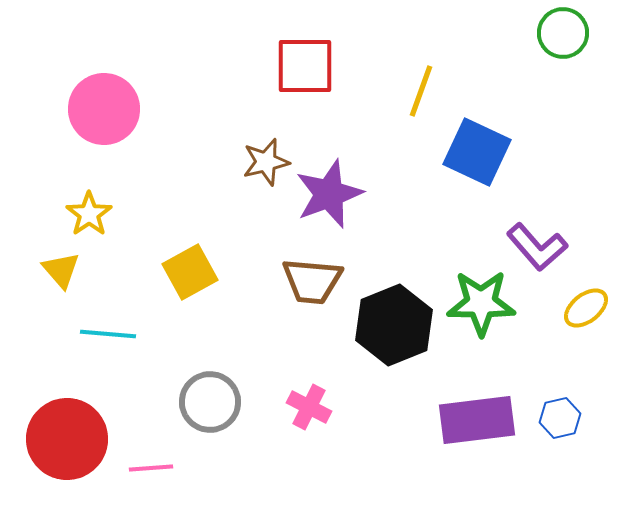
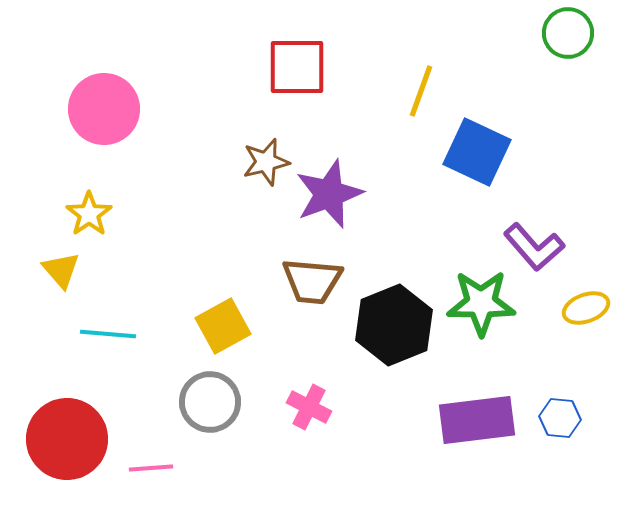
green circle: moved 5 px right
red square: moved 8 px left, 1 px down
purple L-shape: moved 3 px left
yellow square: moved 33 px right, 54 px down
yellow ellipse: rotated 18 degrees clockwise
blue hexagon: rotated 18 degrees clockwise
